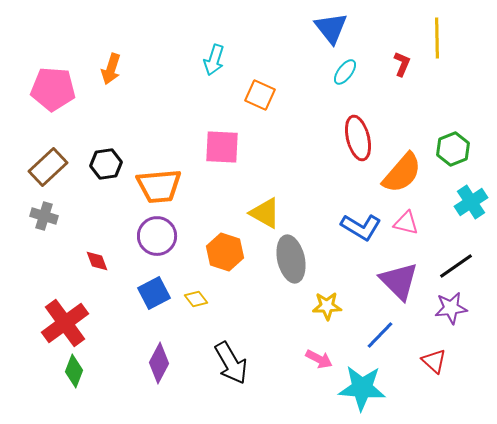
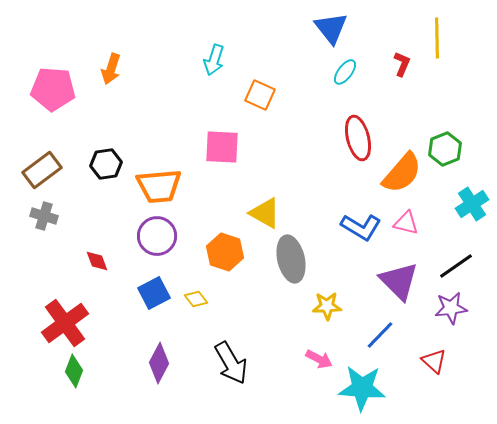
green hexagon: moved 8 px left
brown rectangle: moved 6 px left, 3 px down; rotated 6 degrees clockwise
cyan cross: moved 1 px right, 2 px down
